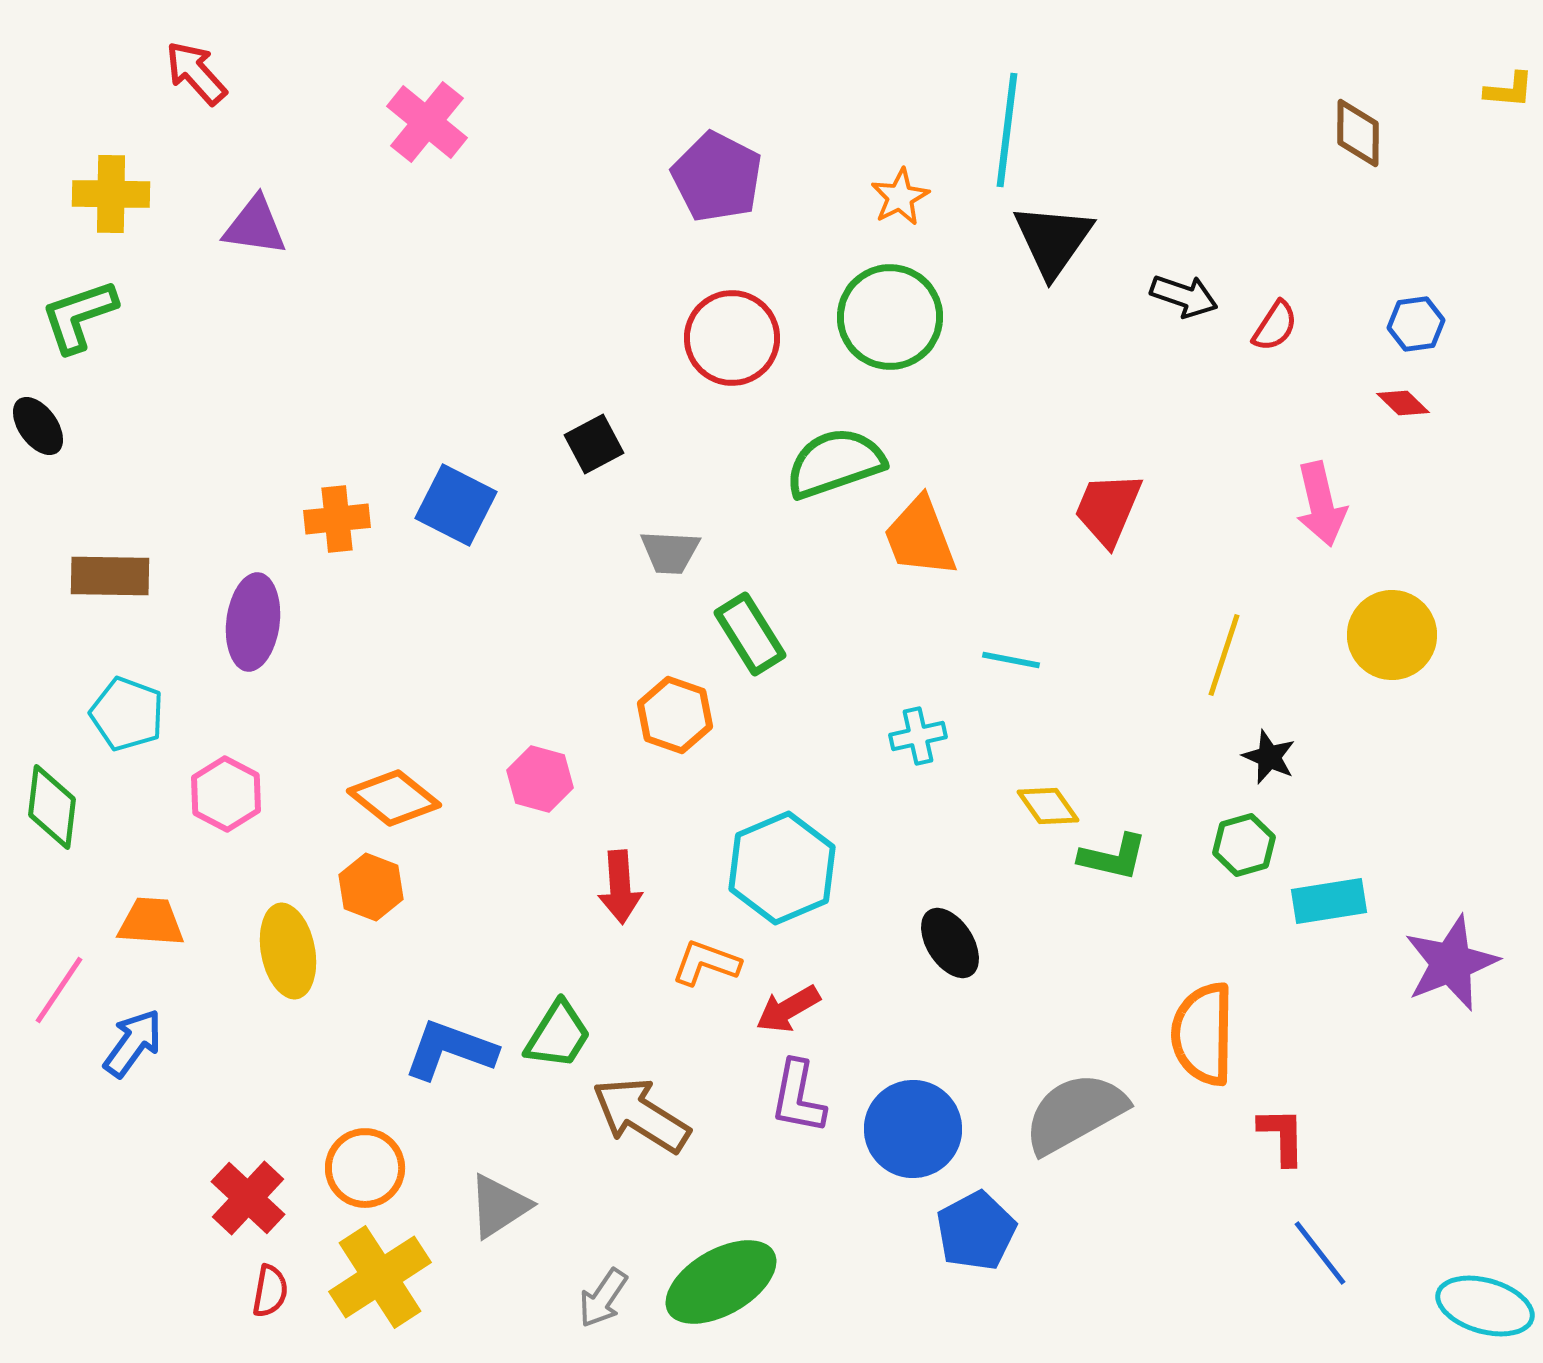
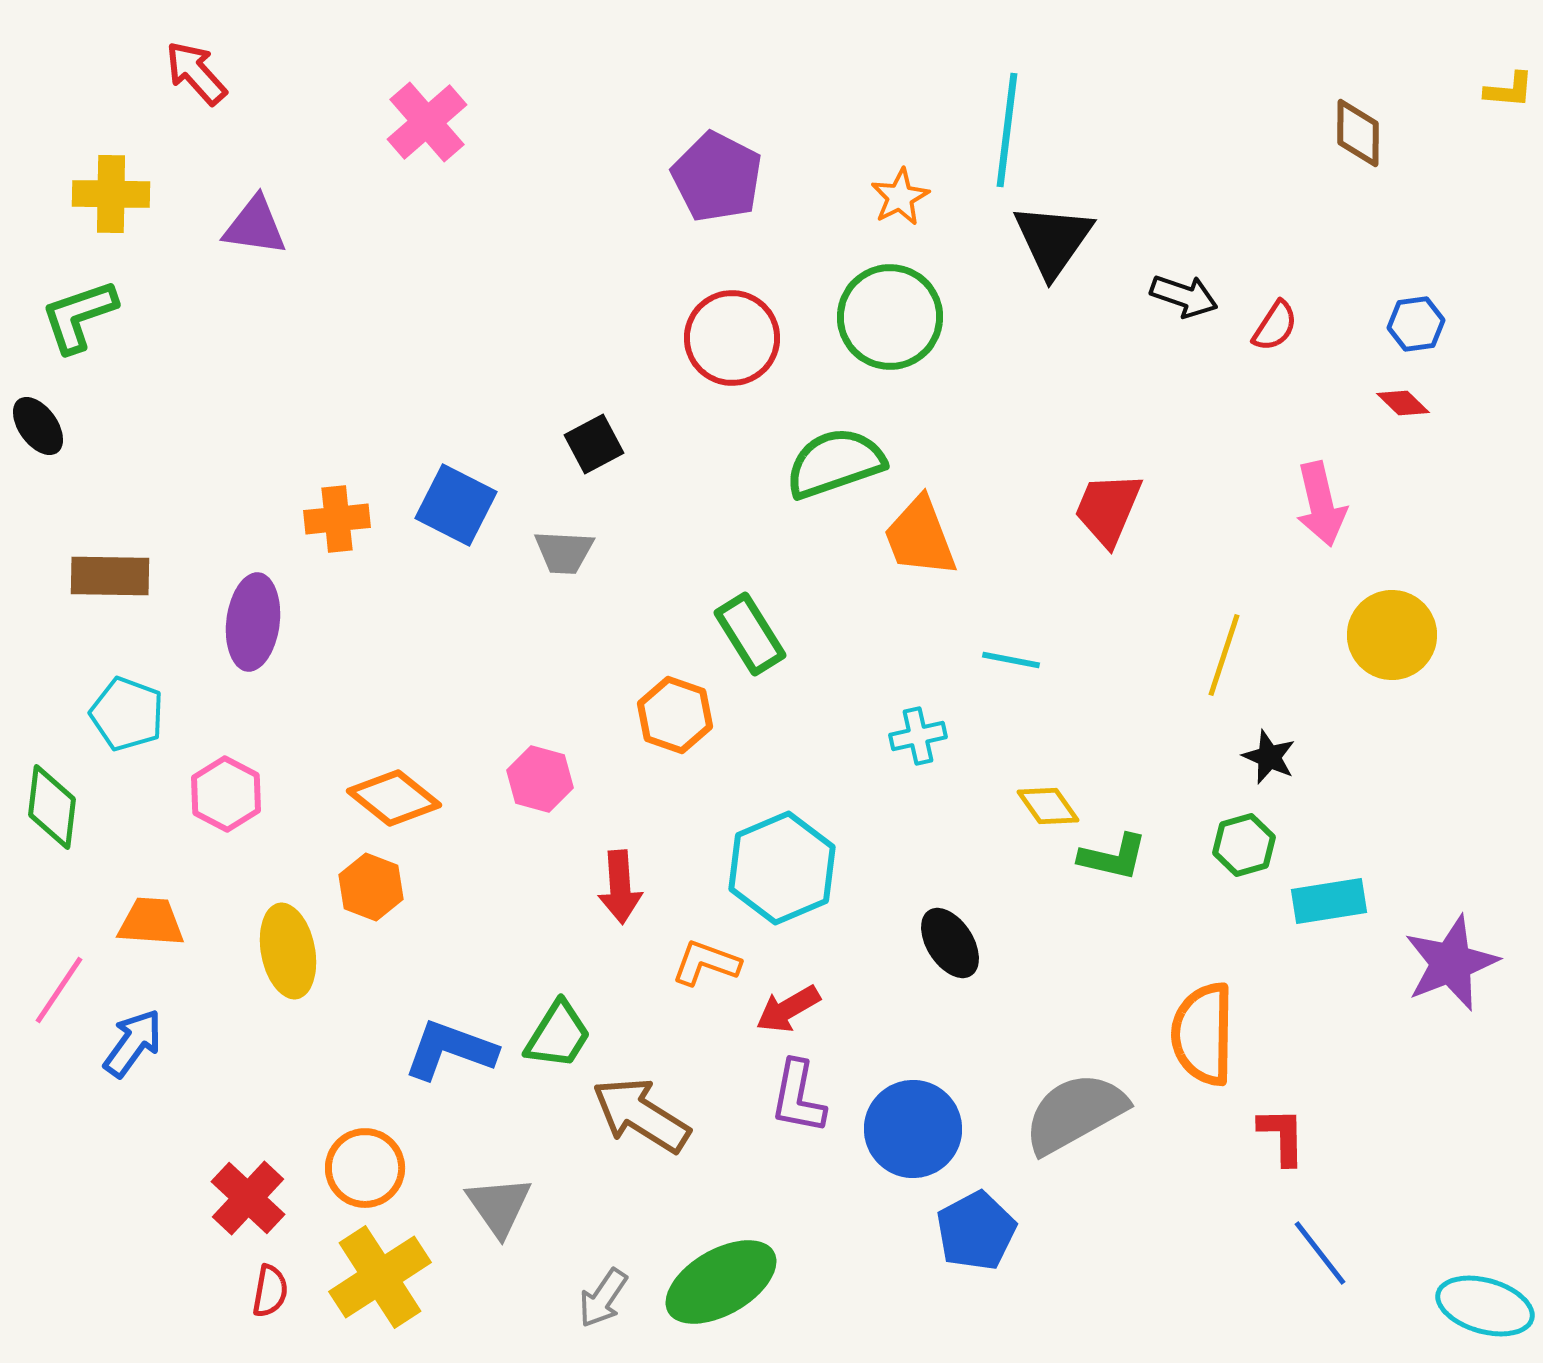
pink cross at (427, 122): rotated 10 degrees clockwise
gray trapezoid at (670, 552): moved 106 px left
gray triangle at (499, 1206): rotated 32 degrees counterclockwise
